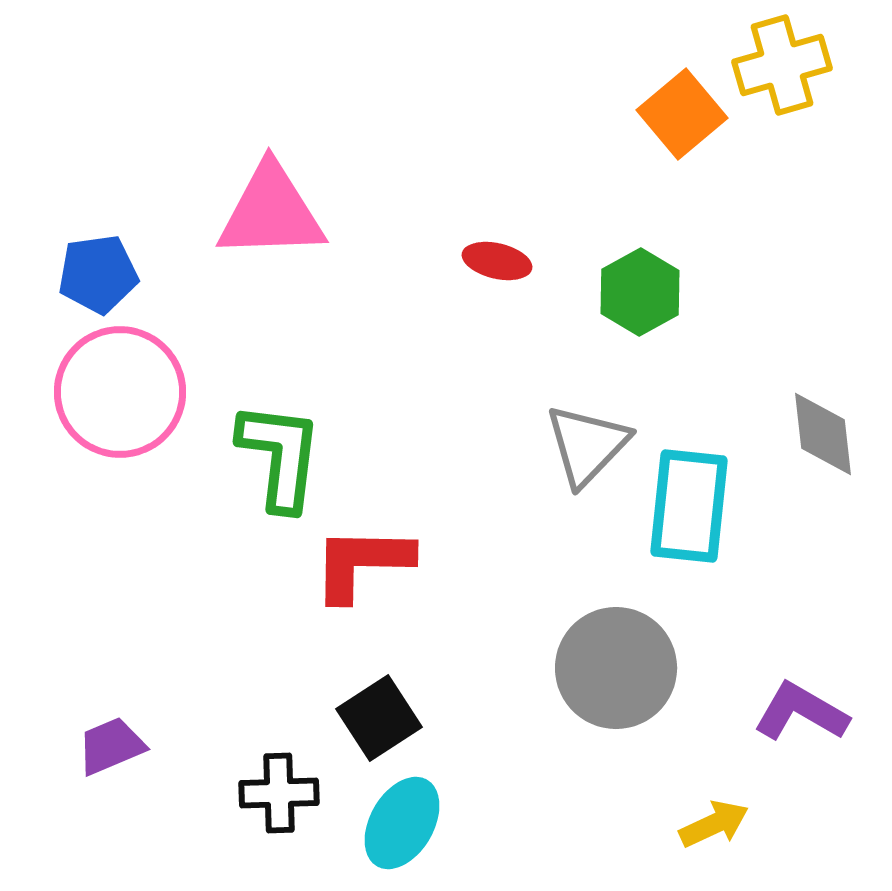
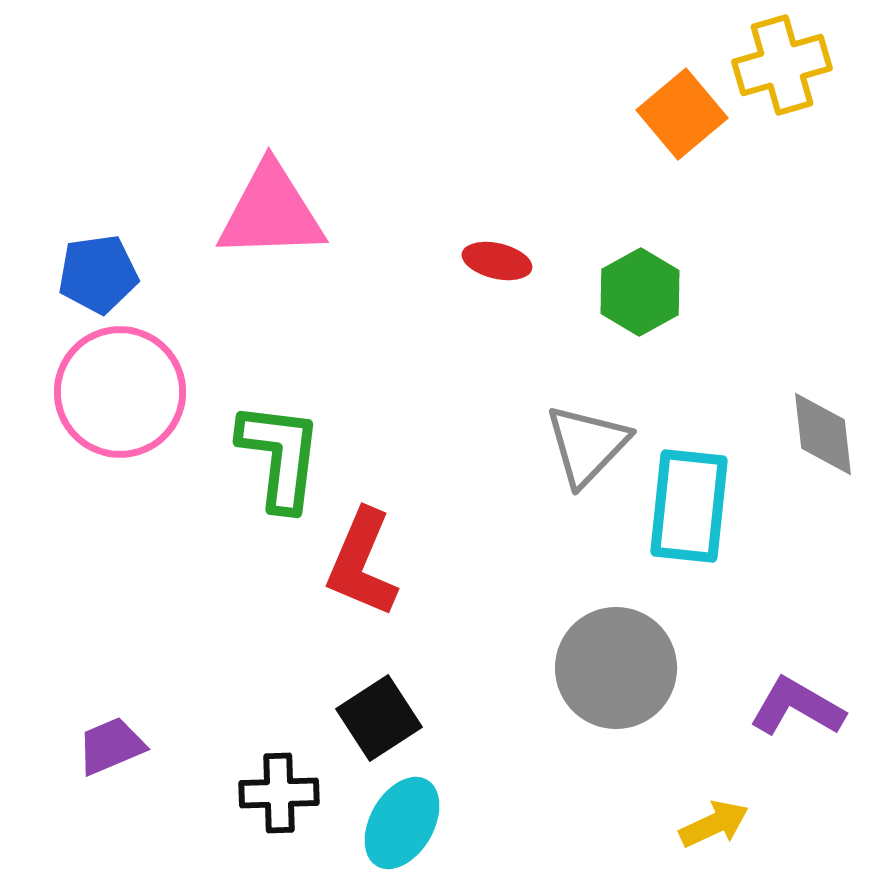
red L-shape: rotated 68 degrees counterclockwise
purple L-shape: moved 4 px left, 5 px up
